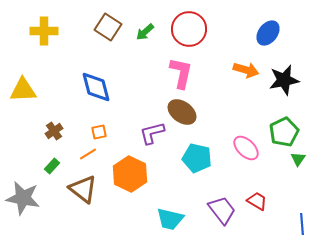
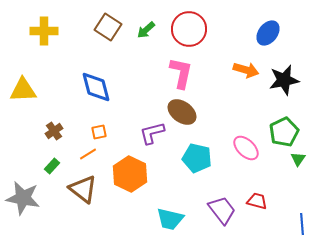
green arrow: moved 1 px right, 2 px up
red trapezoid: rotated 15 degrees counterclockwise
